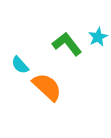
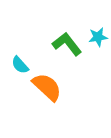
cyan star: rotated 18 degrees clockwise
